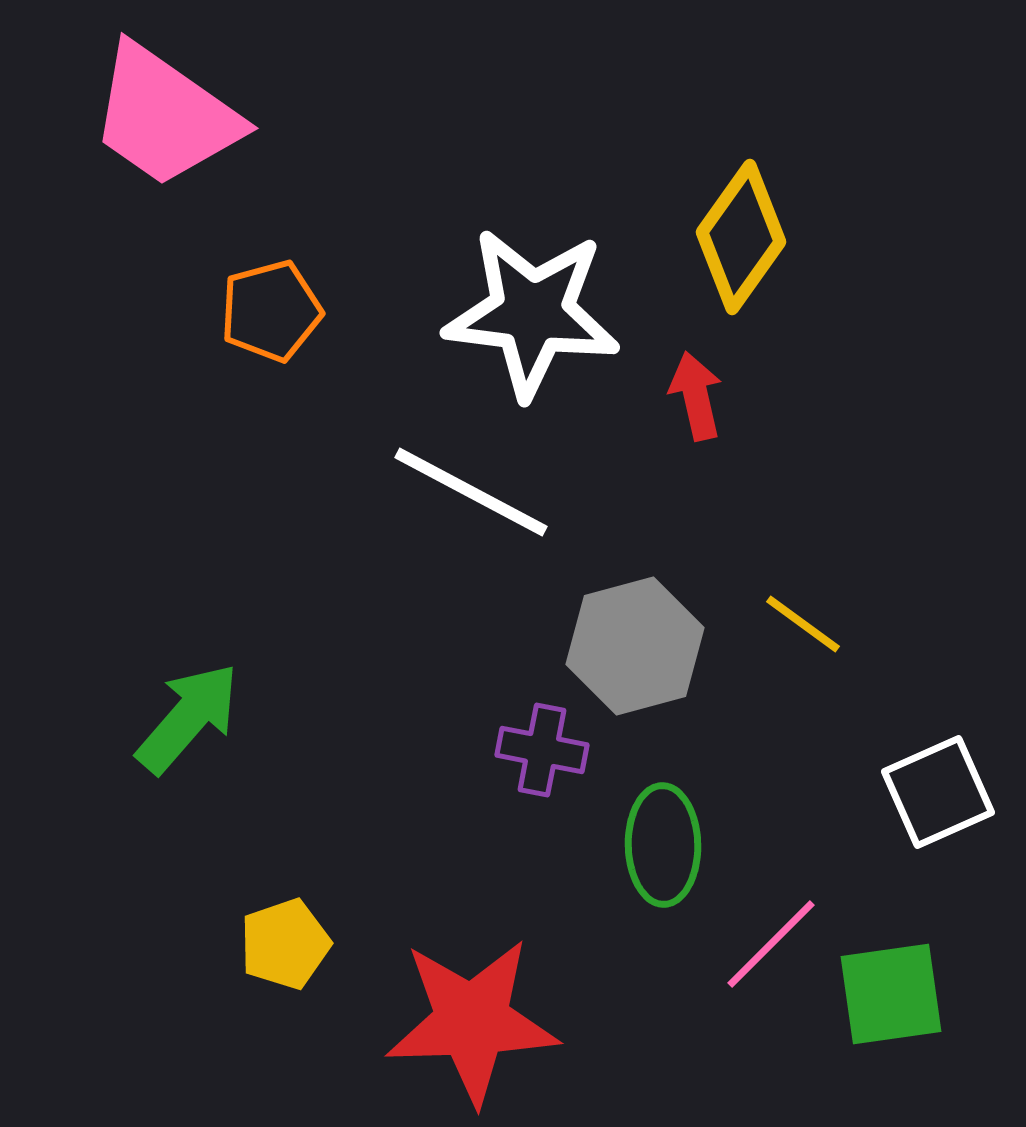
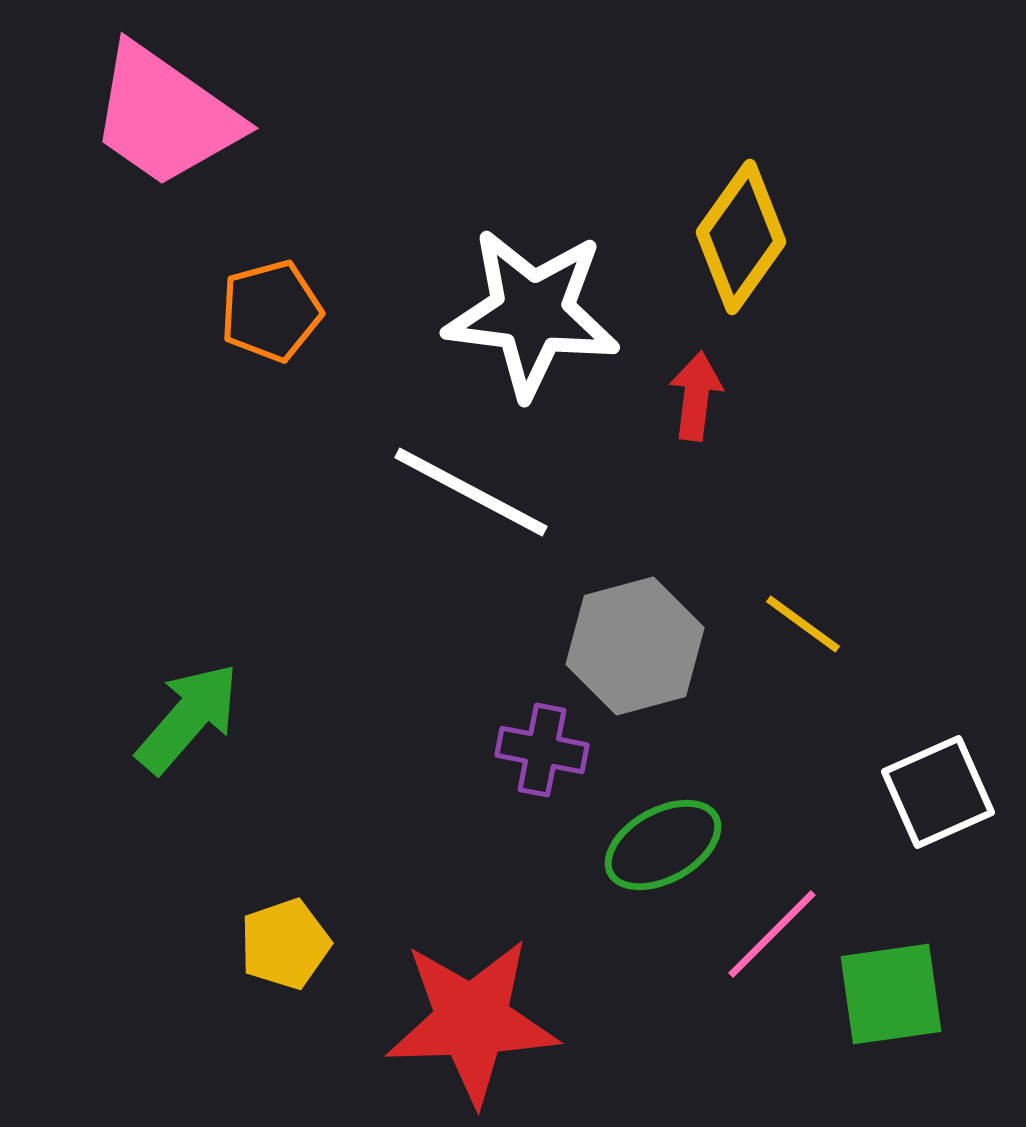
red arrow: rotated 20 degrees clockwise
green ellipse: rotated 62 degrees clockwise
pink line: moved 1 px right, 10 px up
